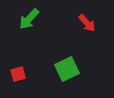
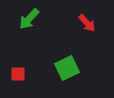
green square: moved 1 px up
red square: rotated 14 degrees clockwise
